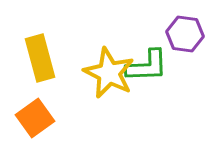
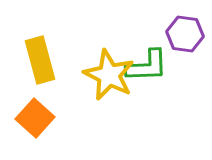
yellow rectangle: moved 2 px down
yellow star: moved 2 px down
orange square: rotated 12 degrees counterclockwise
